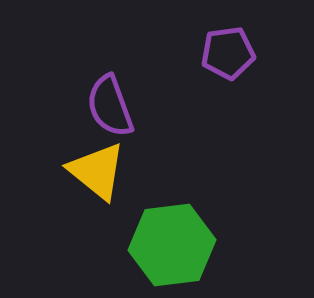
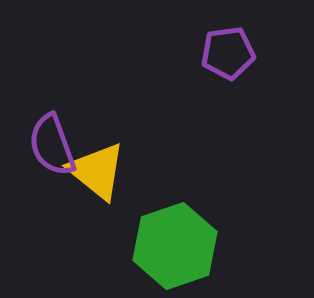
purple semicircle: moved 58 px left, 39 px down
green hexagon: moved 3 px right, 1 px down; rotated 12 degrees counterclockwise
